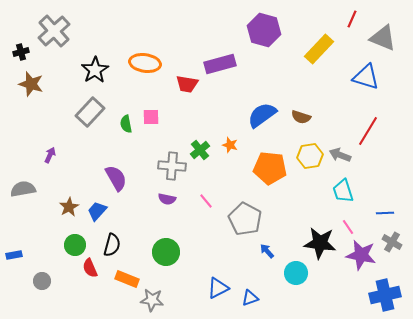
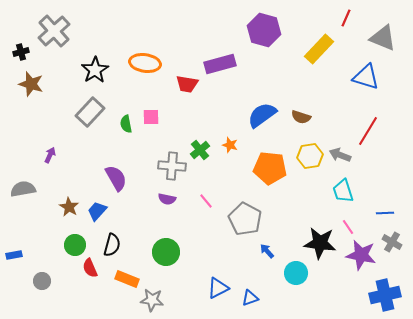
red line at (352, 19): moved 6 px left, 1 px up
brown star at (69, 207): rotated 12 degrees counterclockwise
